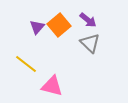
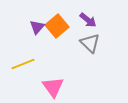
orange square: moved 2 px left, 1 px down
yellow line: moved 3 px left; rotated 60 degrees counterclockwise
pink triangle: moved 1 px right, 1 px down; rotated 40 degrees clockwise
